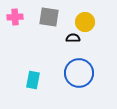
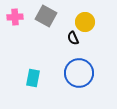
gray square: moved 3 px left, 1 px up; rotated 20 degrees clockwise
black semicircle: rotated 112 degrees counterclockwise
cyan rectangle: moved 2 px up
